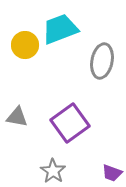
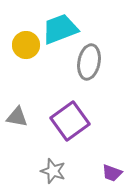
yellow circle: moved 1 px right
gray ellipse: moved 13 px left, 1 px down
purple square: moved 2 px up
gray star: rotated 15 degrees counterclockwise
